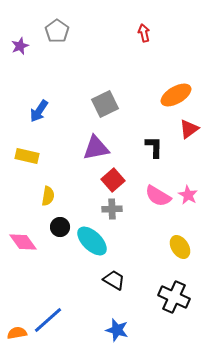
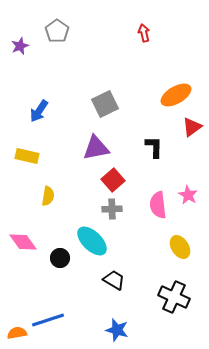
red triangle: moved 3 px right, 2 px up
pink semicircle: moved 9 px down; rotated 52 degrees clockwise
black circle: moved 31 px down
blue line: rotated 24 degrees clockwise
